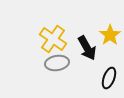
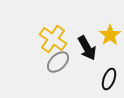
gray ellipse: moved 1 px right, 1 px up; rotated 35 degrees counterclockwise
black ellipse: moved 1 px down
